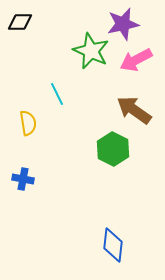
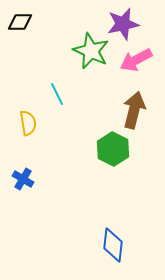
brown arrow: rotated 69 degrees clockwise
blue cross: rotated 20 degrees clockwise
